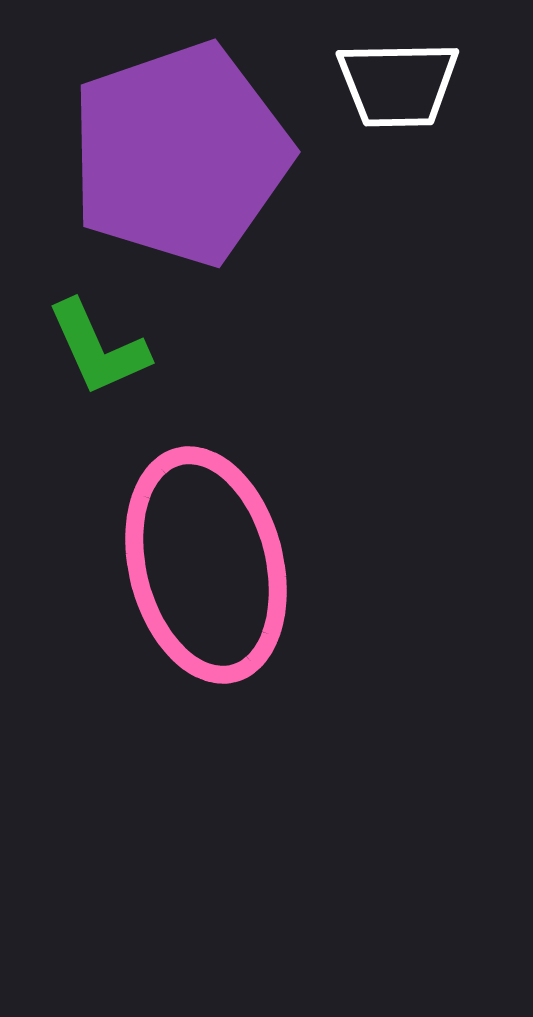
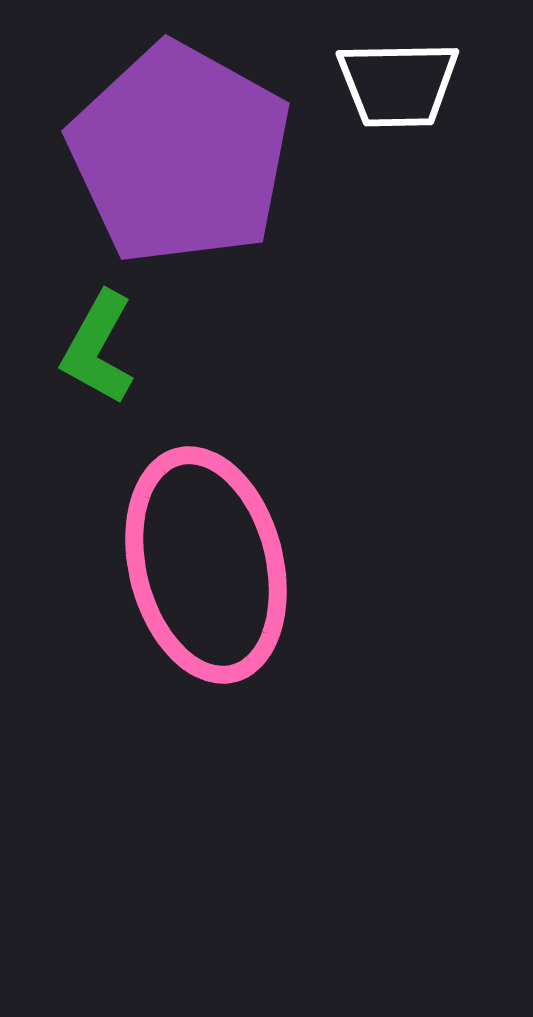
purple pentagon: rotated 24 degrees counterclockwise
green L-shape: rotated 53 degrees clockwise
